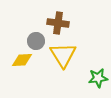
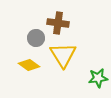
gray circle: moved 3 px up
yellow diamond: moved 7 px right, 5 px down; rotated 40 degrees clockwise
